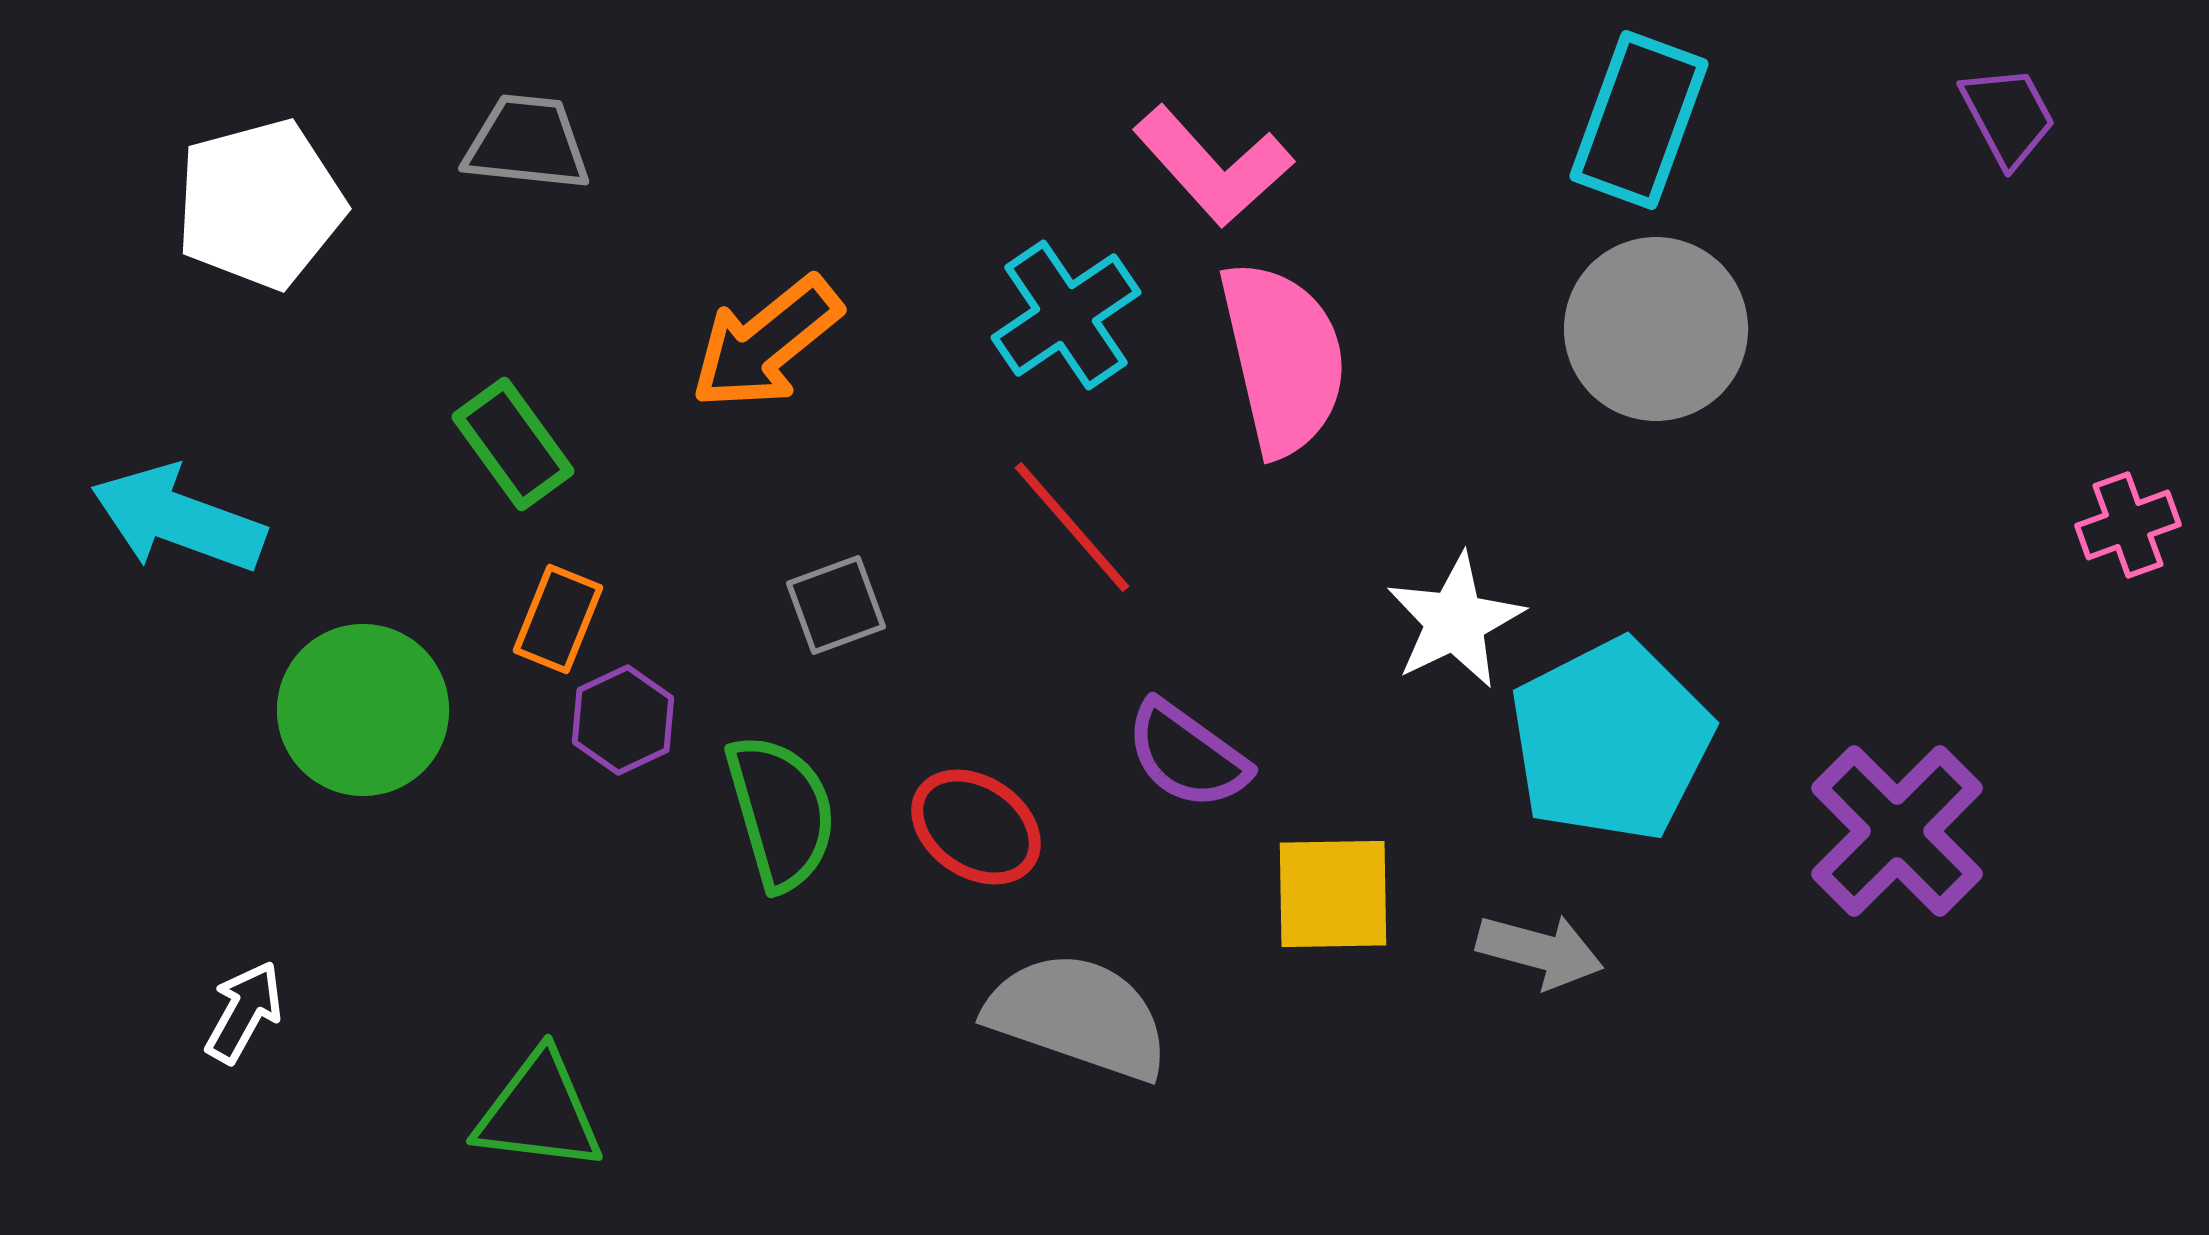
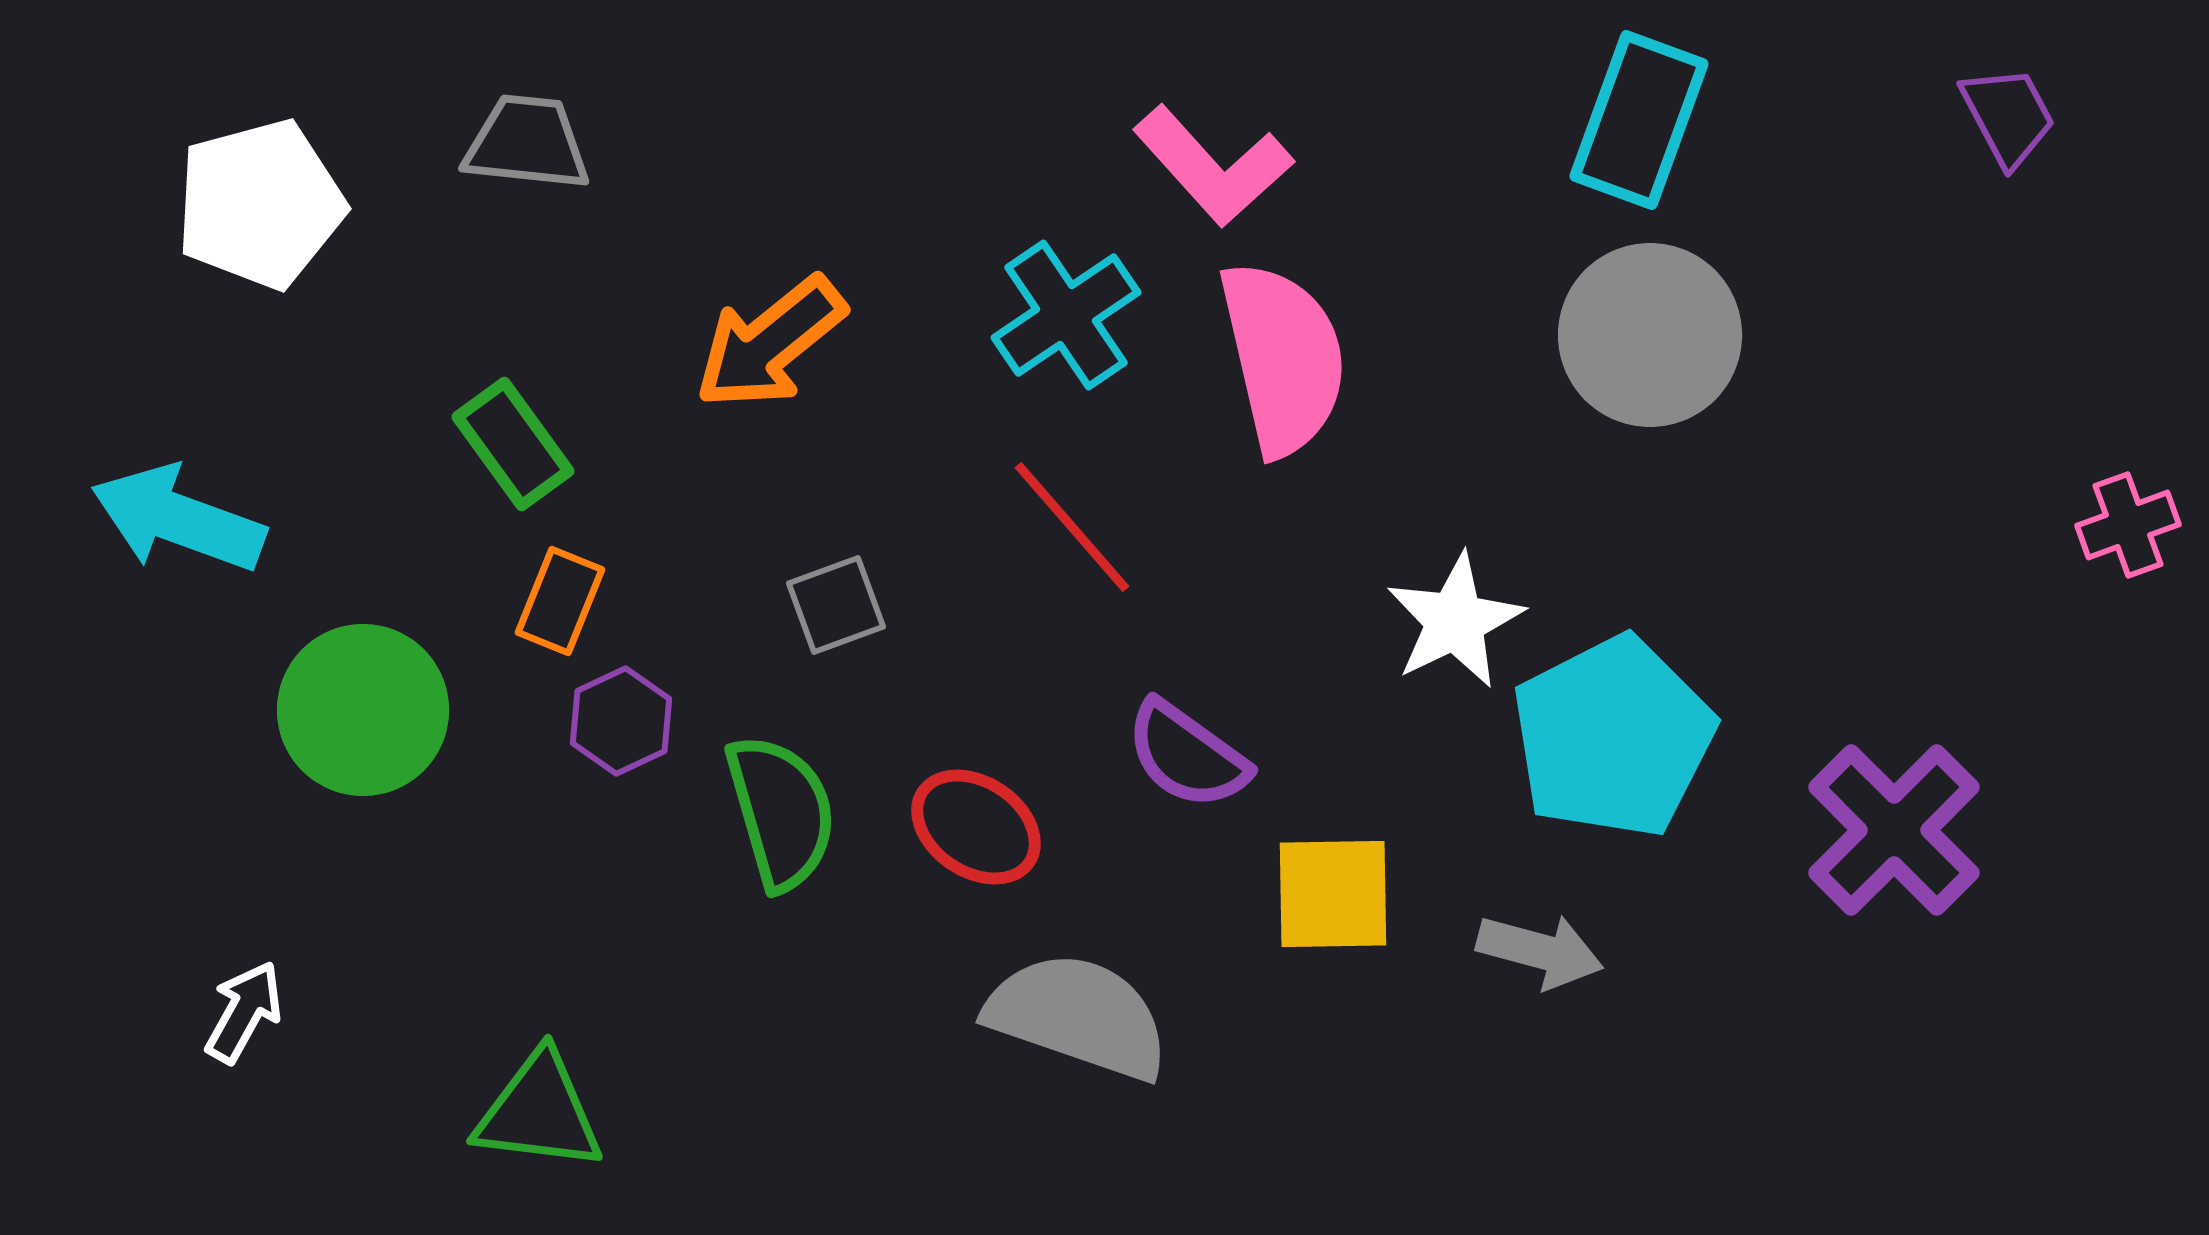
gray circle: moved 6 px left, 6 px down
orange arrow: moved 4 px right
orange rectangle: moved 2 px right, 18 px up
purple hexagon: moved 2 px left, 1 px down
cyan pentagon: moved 2 px right, 3 px up
purple cross: moved 3 px left, 1 px up
